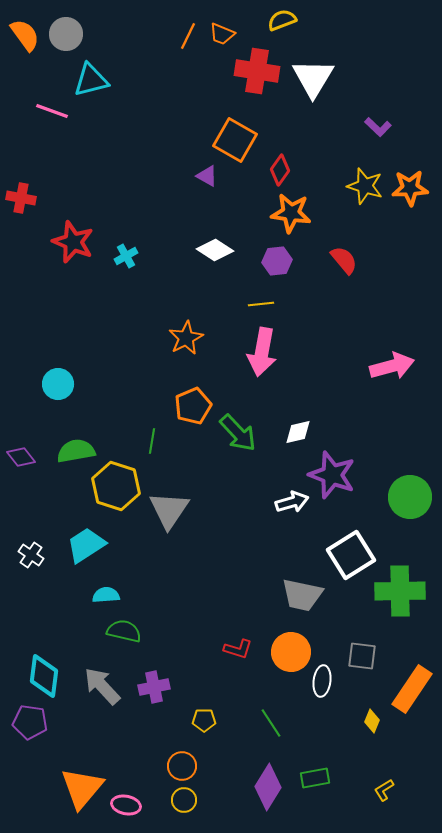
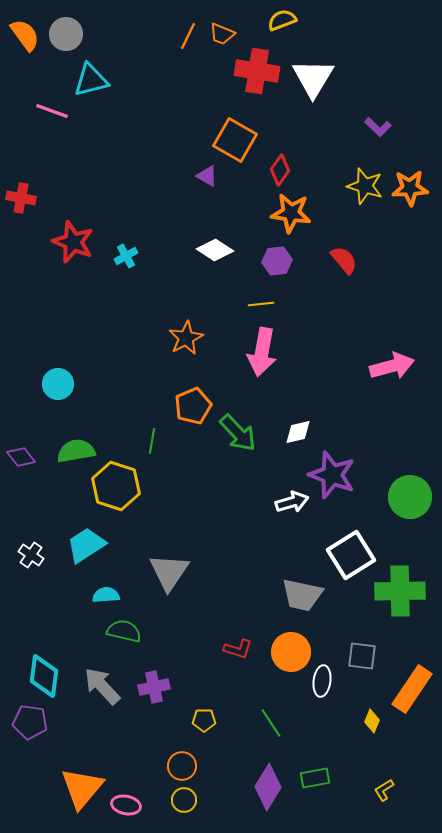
gray triangle at (169, 510): moved 62 px down
